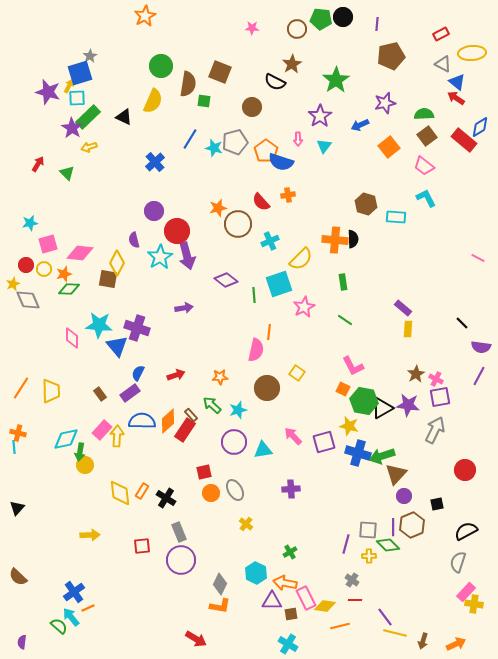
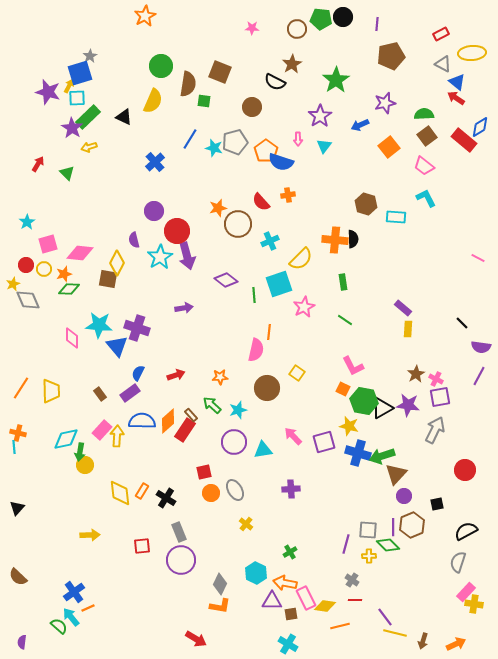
cyan star at (30, 223): moved 3 px left, 1 px up; rotated 21 degrees counterclockwise
